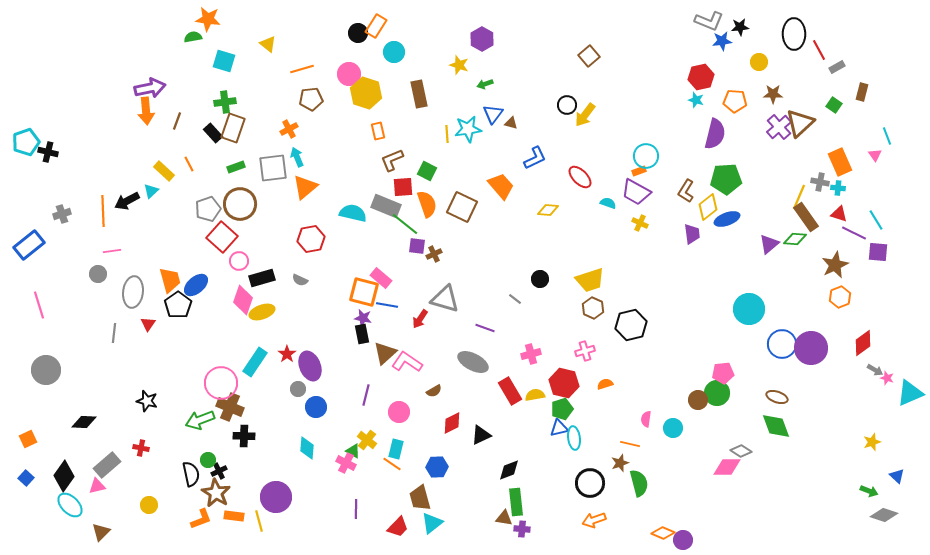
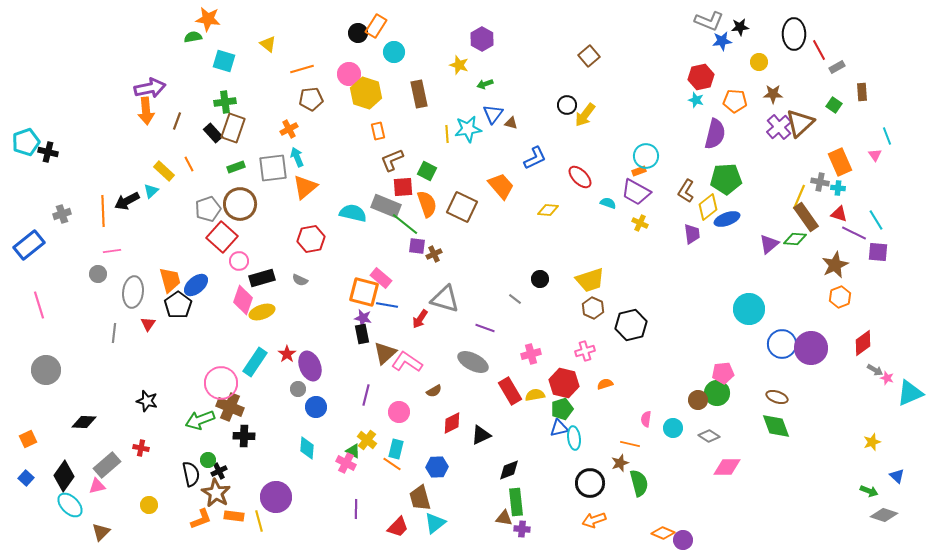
brown rectangle at (862, 92): rotated 18 degrees counterclockwise
gray diamond at (741, 451): moved 32 px left, 15 px up
cyan triangle at (432, 523): moved 3 px right
